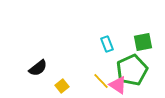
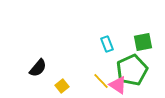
black semicircle: rotated 12 degrees counterclockwise
